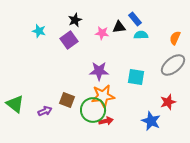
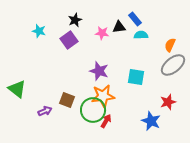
orange semicircle: moved 5 px left, 7 px down
purple star: rotated 18 degrees clockwise
green triangle: moved 2 px right, 15 px up
red arrow: rotated 48 degrees counterclockwise
